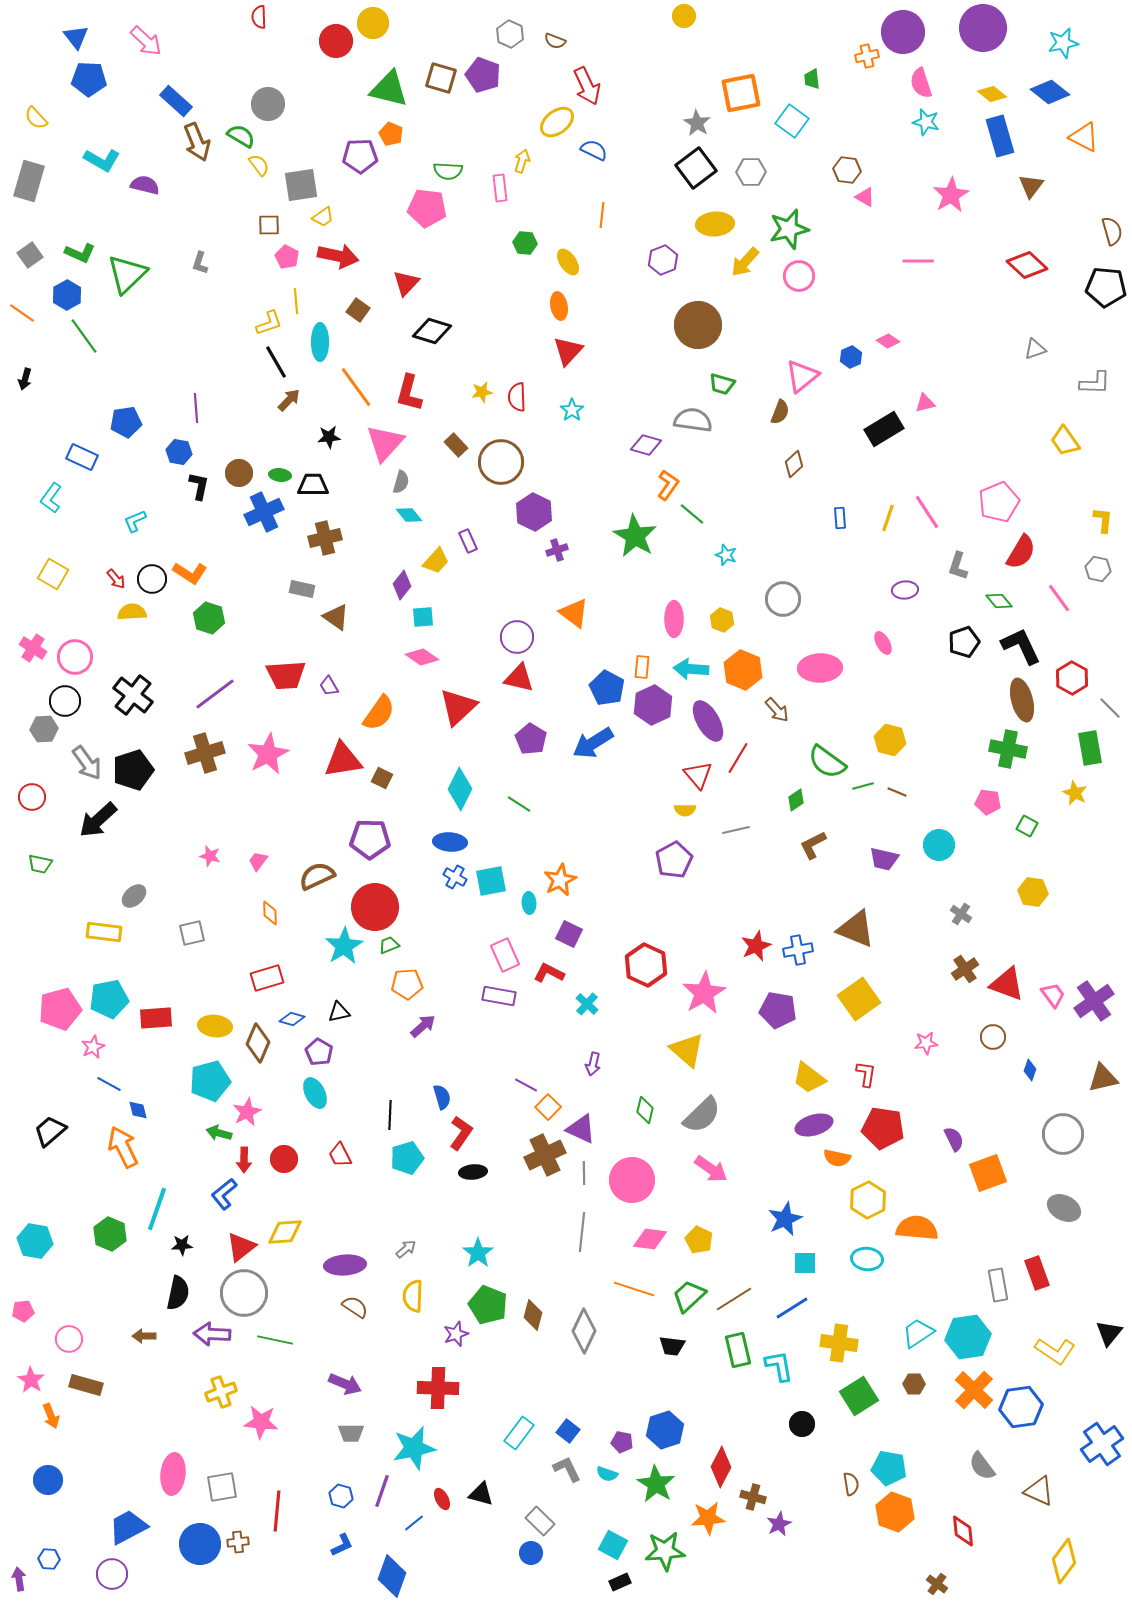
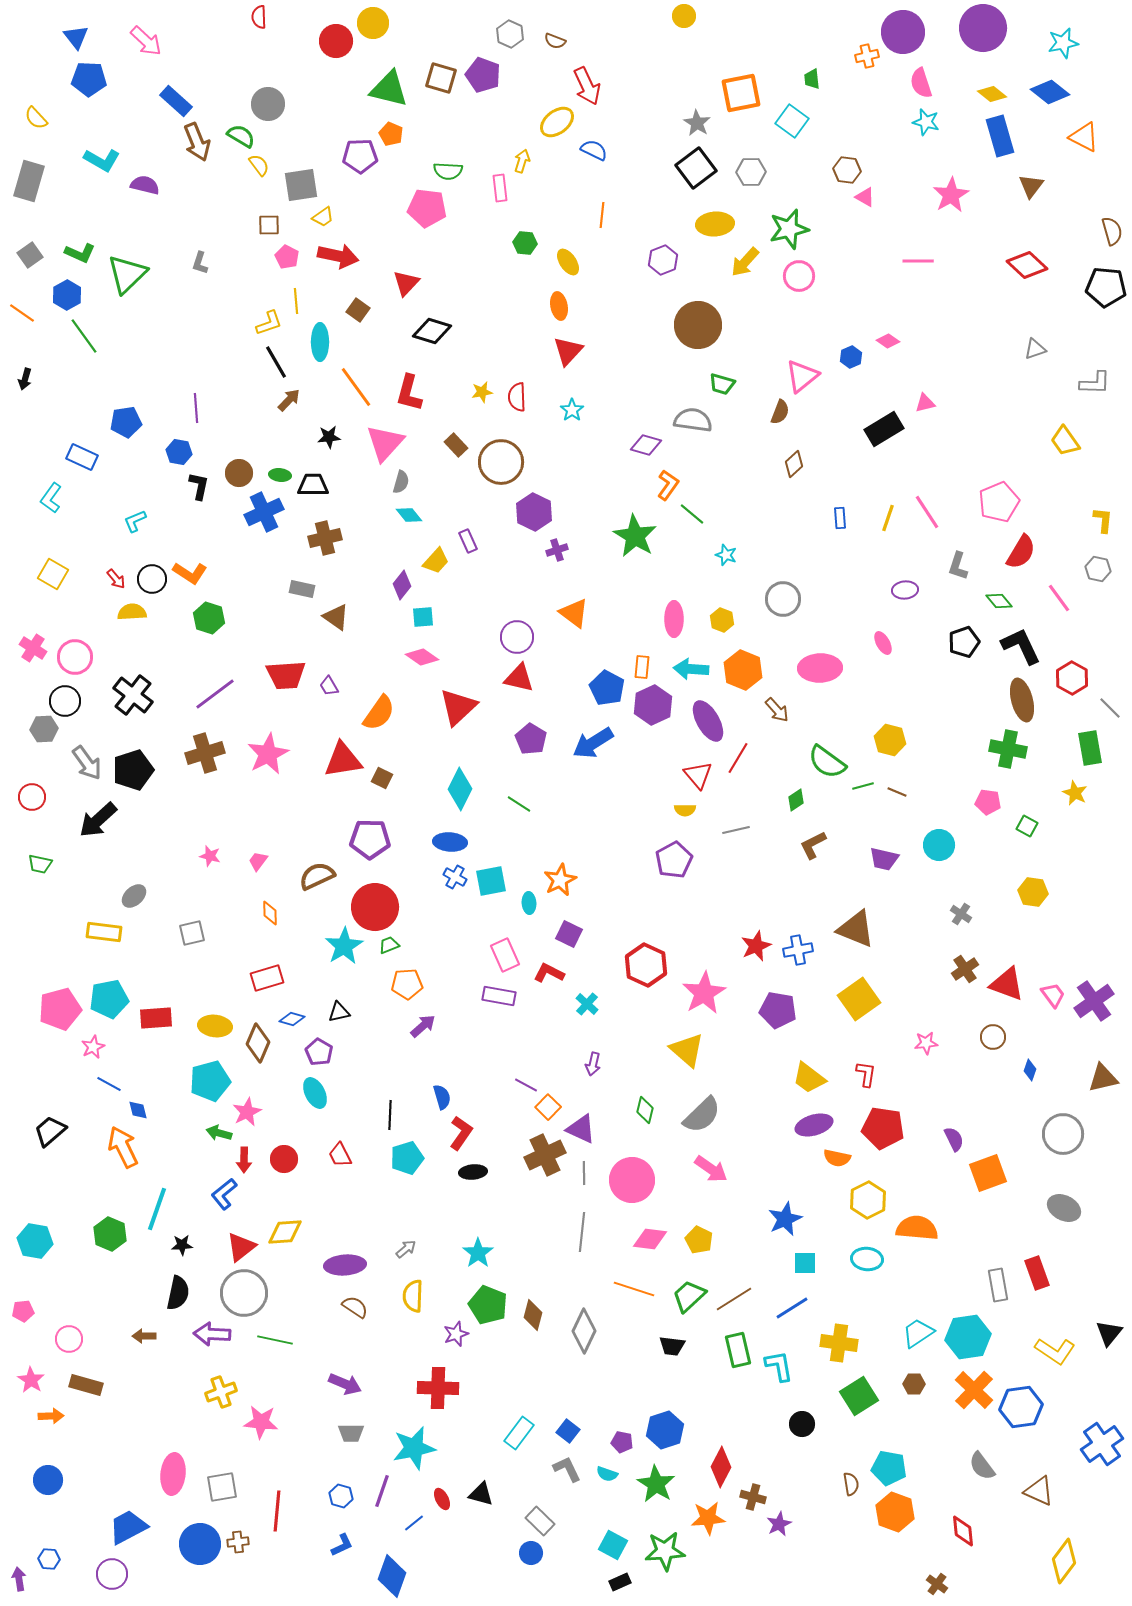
orange arrow at (51, 1416): rotated 70 degrees counterclockwise
